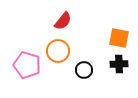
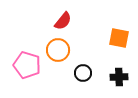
orange circle: moved 1 px up
black cross: moved 13 px down
black circle: moved 1 px left, 3 px down
